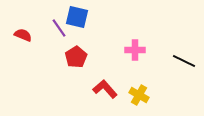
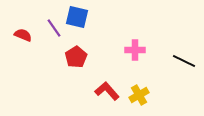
purple line: moved 5 px left
red L-shape: moved 2 px right, 2 px down
yellow cross: rotated 30 degrees clockwise
